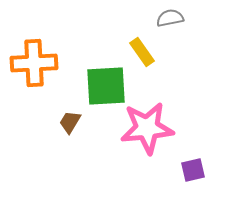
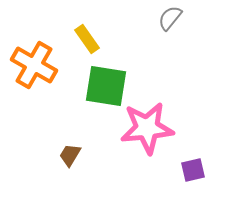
gray semicircle: rotated 40 degrees counterclockwise
yellow rectangle: moved 55 px left, 13 px up
orange cross: moved 2 px down; rotated 33 degrees clockwise
green square: rotated 12 degrees clockwise
brown trapezoid: moved 33 px down
